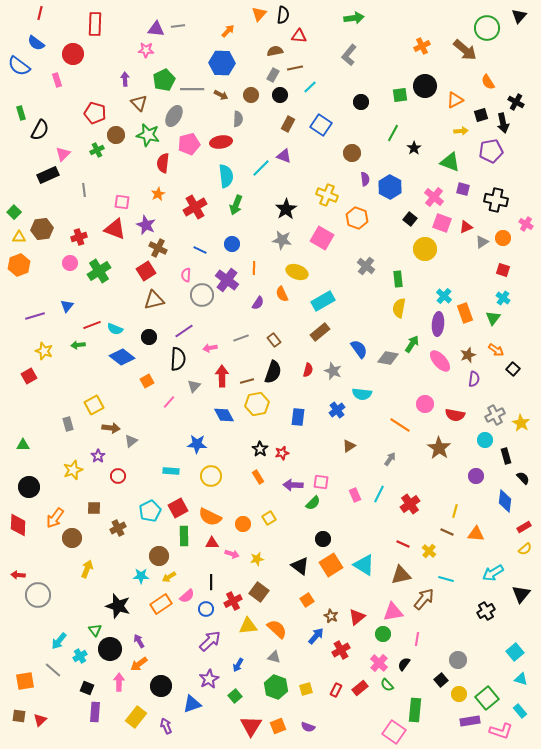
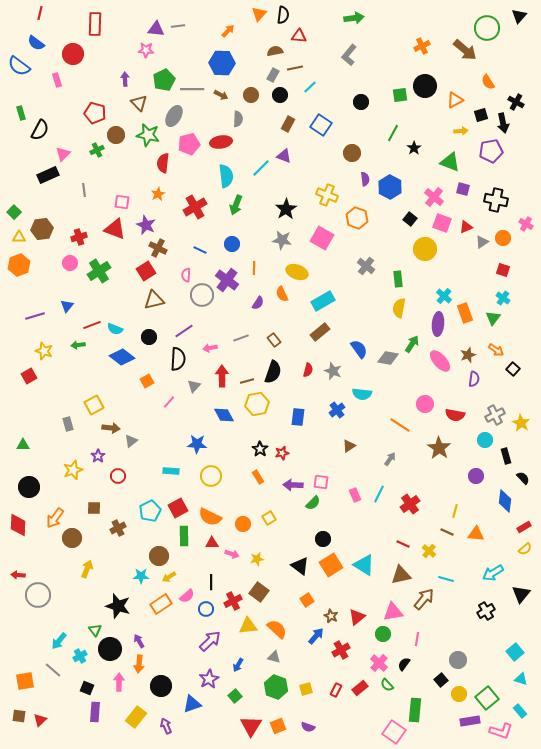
orange arrow at (139, 664): rotated 48 degrees counterclockwise
